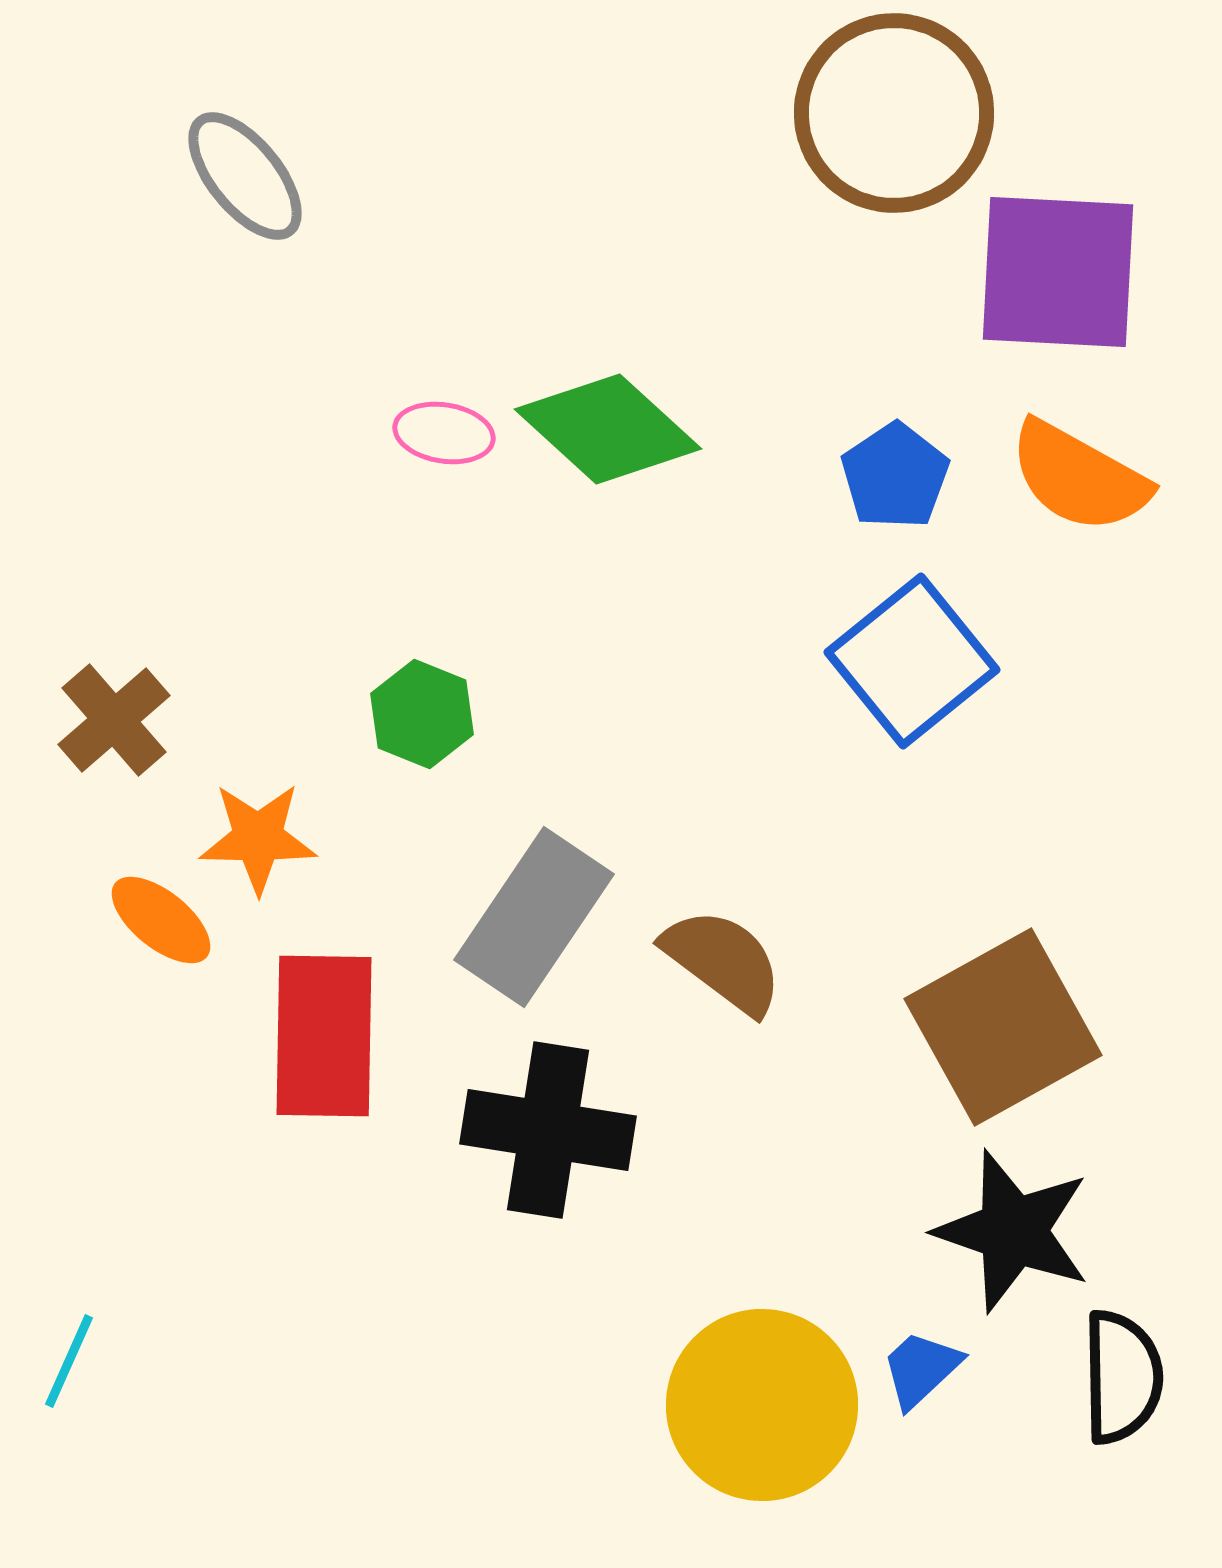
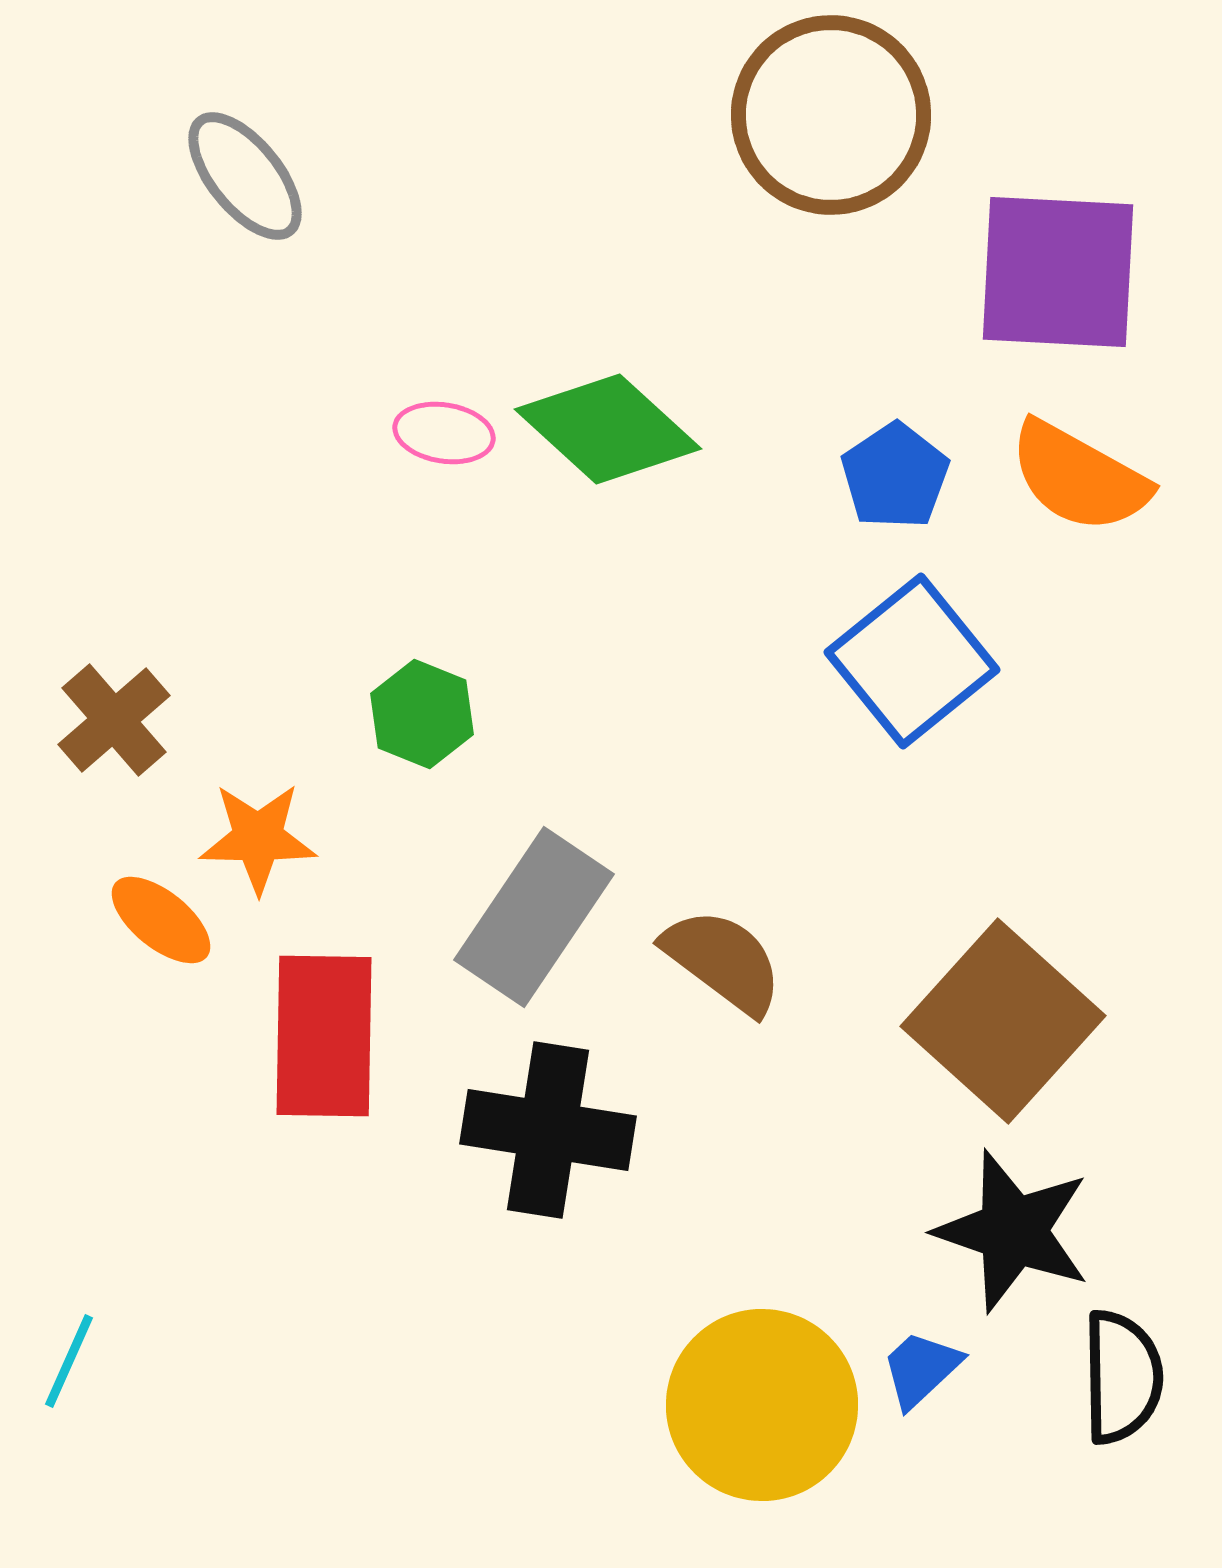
brown circle: moved 63 px left, 2 px down
brown square: moved 6 px up; rotated 19 degrees counterclockwise
